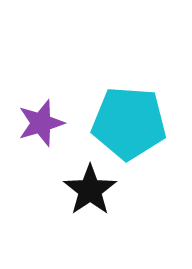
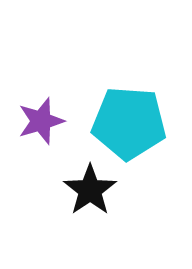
purple star: moved 2 px up
